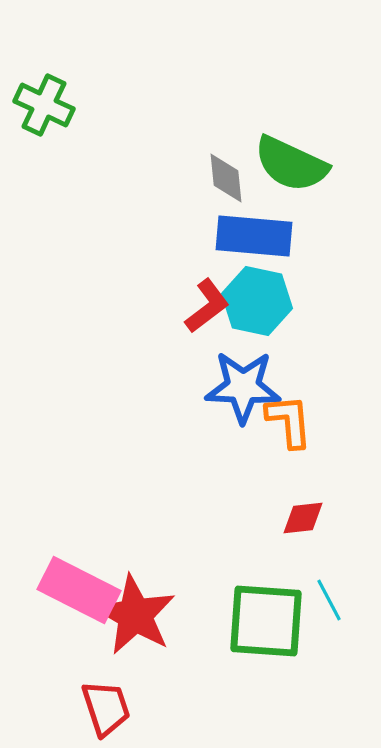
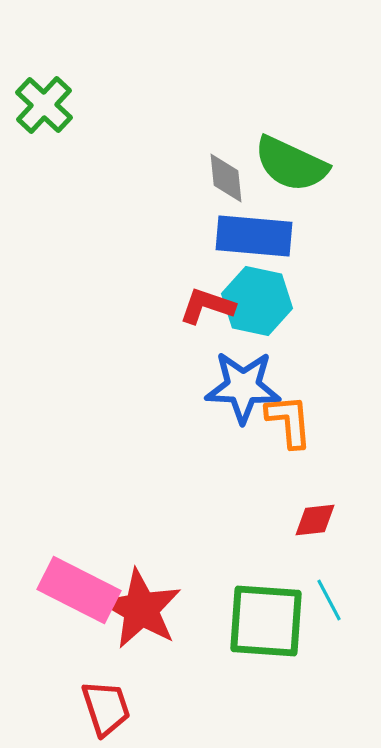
green cross: rotated 18 degrees clockwise
red L-shape: rotated 124 degrees counterclockwise
red diamond: moved 12 px right, 2 px down
red star: moved 6 px right, 6 px up
